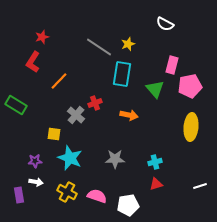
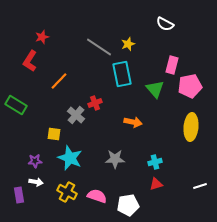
red L-shape: moved 3 px left, 1 px up
cyan rectangle: rotated 20 degrees counterclockwise
orange arrow: moved 4 px right, 7 px down
